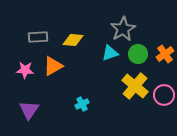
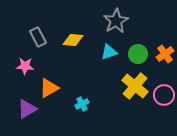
gray star: moved 7 px left, 8 px up
gray rectangle: rotated 66 degrees clockwise
cyan triangle: moved 1 px left, 1 px up
orange triangle: moved 4 px left, 22 px down
pink star: moved 4 px up
purple triangle: moved 2 px left, 1 px up; rotated 25 degrees clockwise
